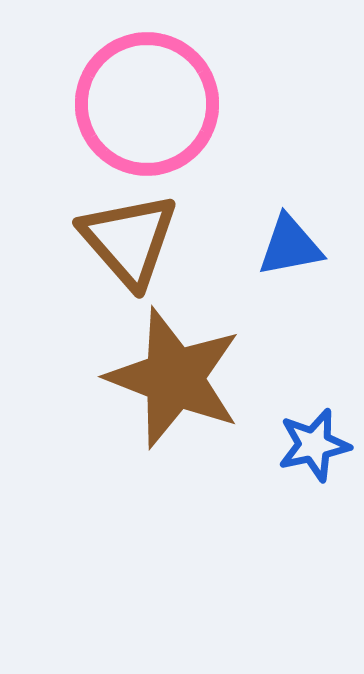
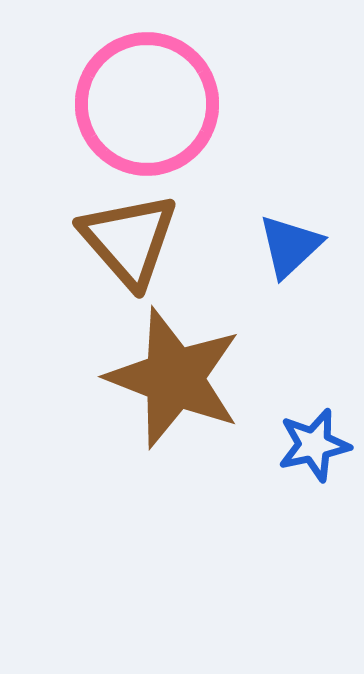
blue triangle: rotated 32 degrees counterclockwise
